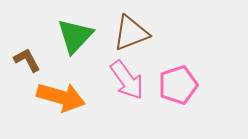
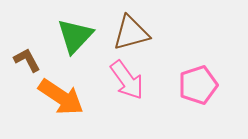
brown triangle: rotated 6 degrees clockwise
pink pentagon: moved 20 px right
orange arrow: rotated 18 degrees clockwise
